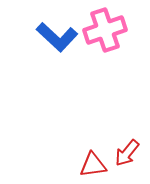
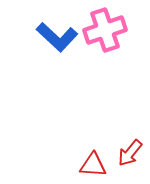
red arrow: moved 3 px right
red triangle: rotated 12 degrees clockwise
